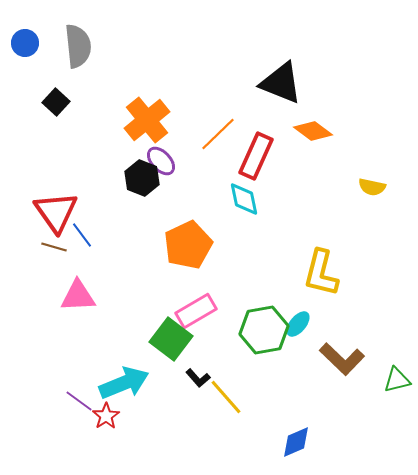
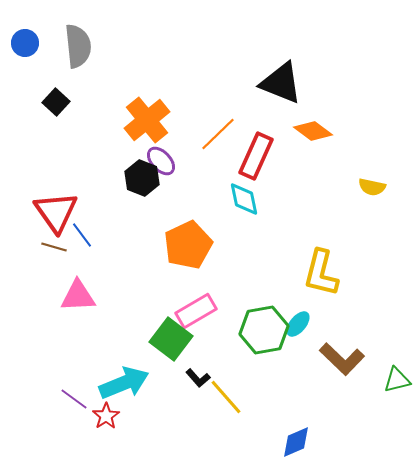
purple line: moved 5 px left, 2 px up
